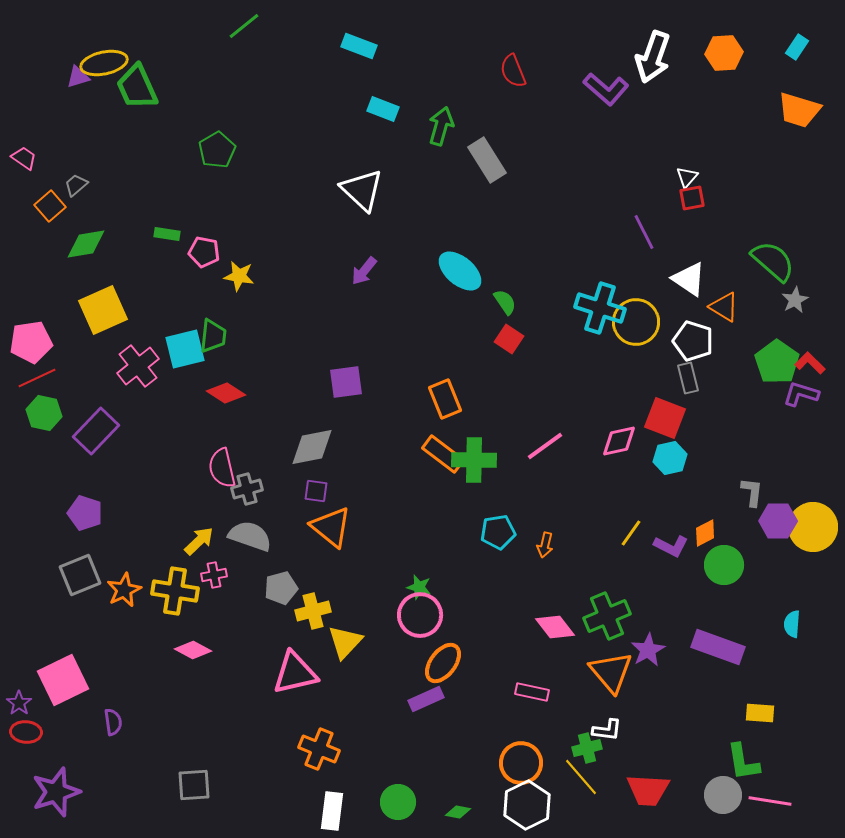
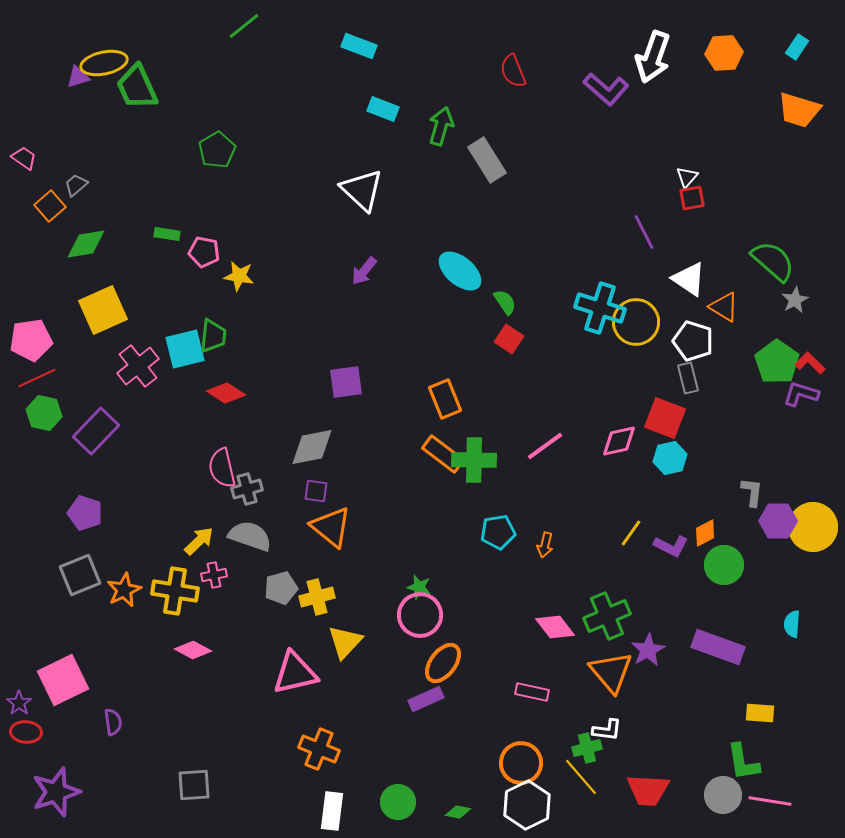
pink pentagon at (31, 342): moved 2 px up
yellow cross at (313, 611): moved 4 px right, 14 px up
